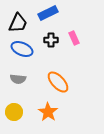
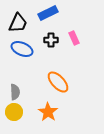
gray semicircle: moved 3 px left, 13 px down; rotated 98 degrees counterclockwise
